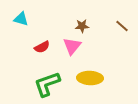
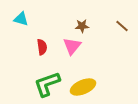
red semicircle: rotated 70 degrees counterclockwise
yellow ellipse: moved 7 px left, 9 px down; rotated 25 degrees counterclockwise
